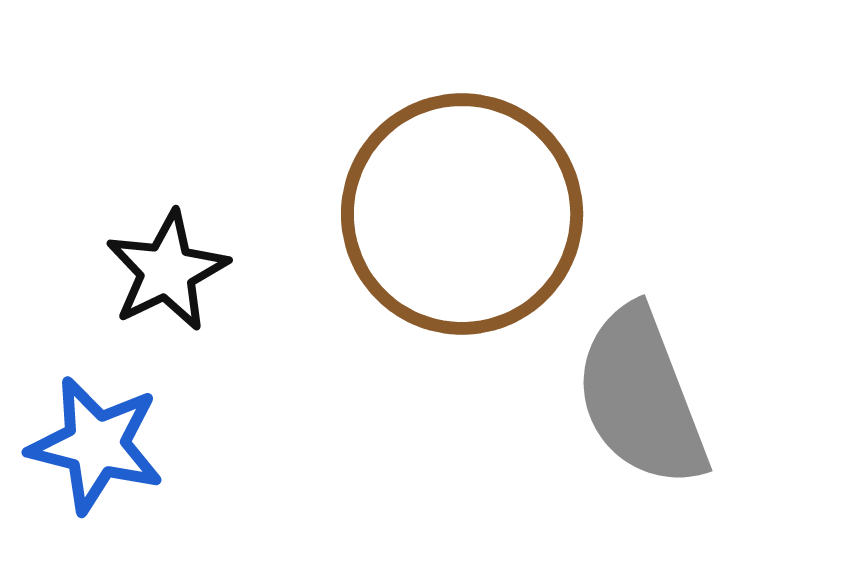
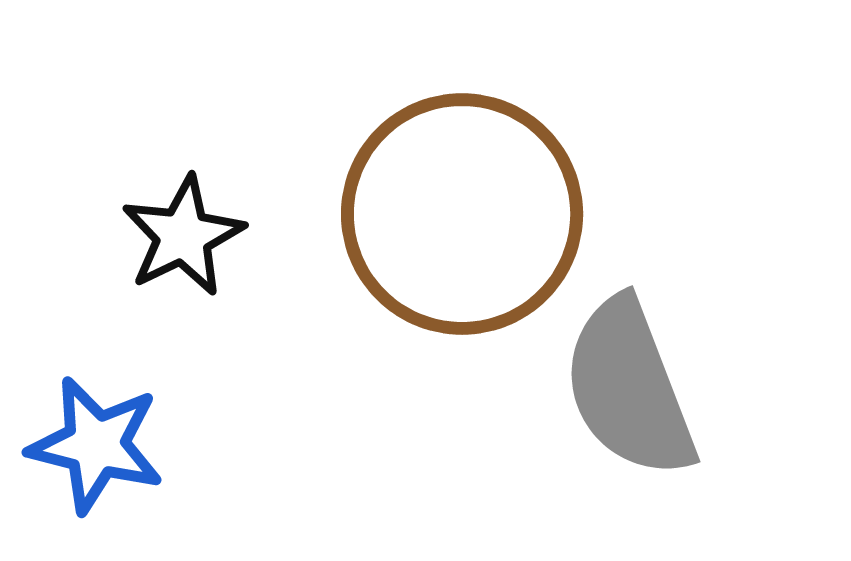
black star: moved 16 px right, 35 px up
gray semicircle: moved 12 px left, 9 px up
